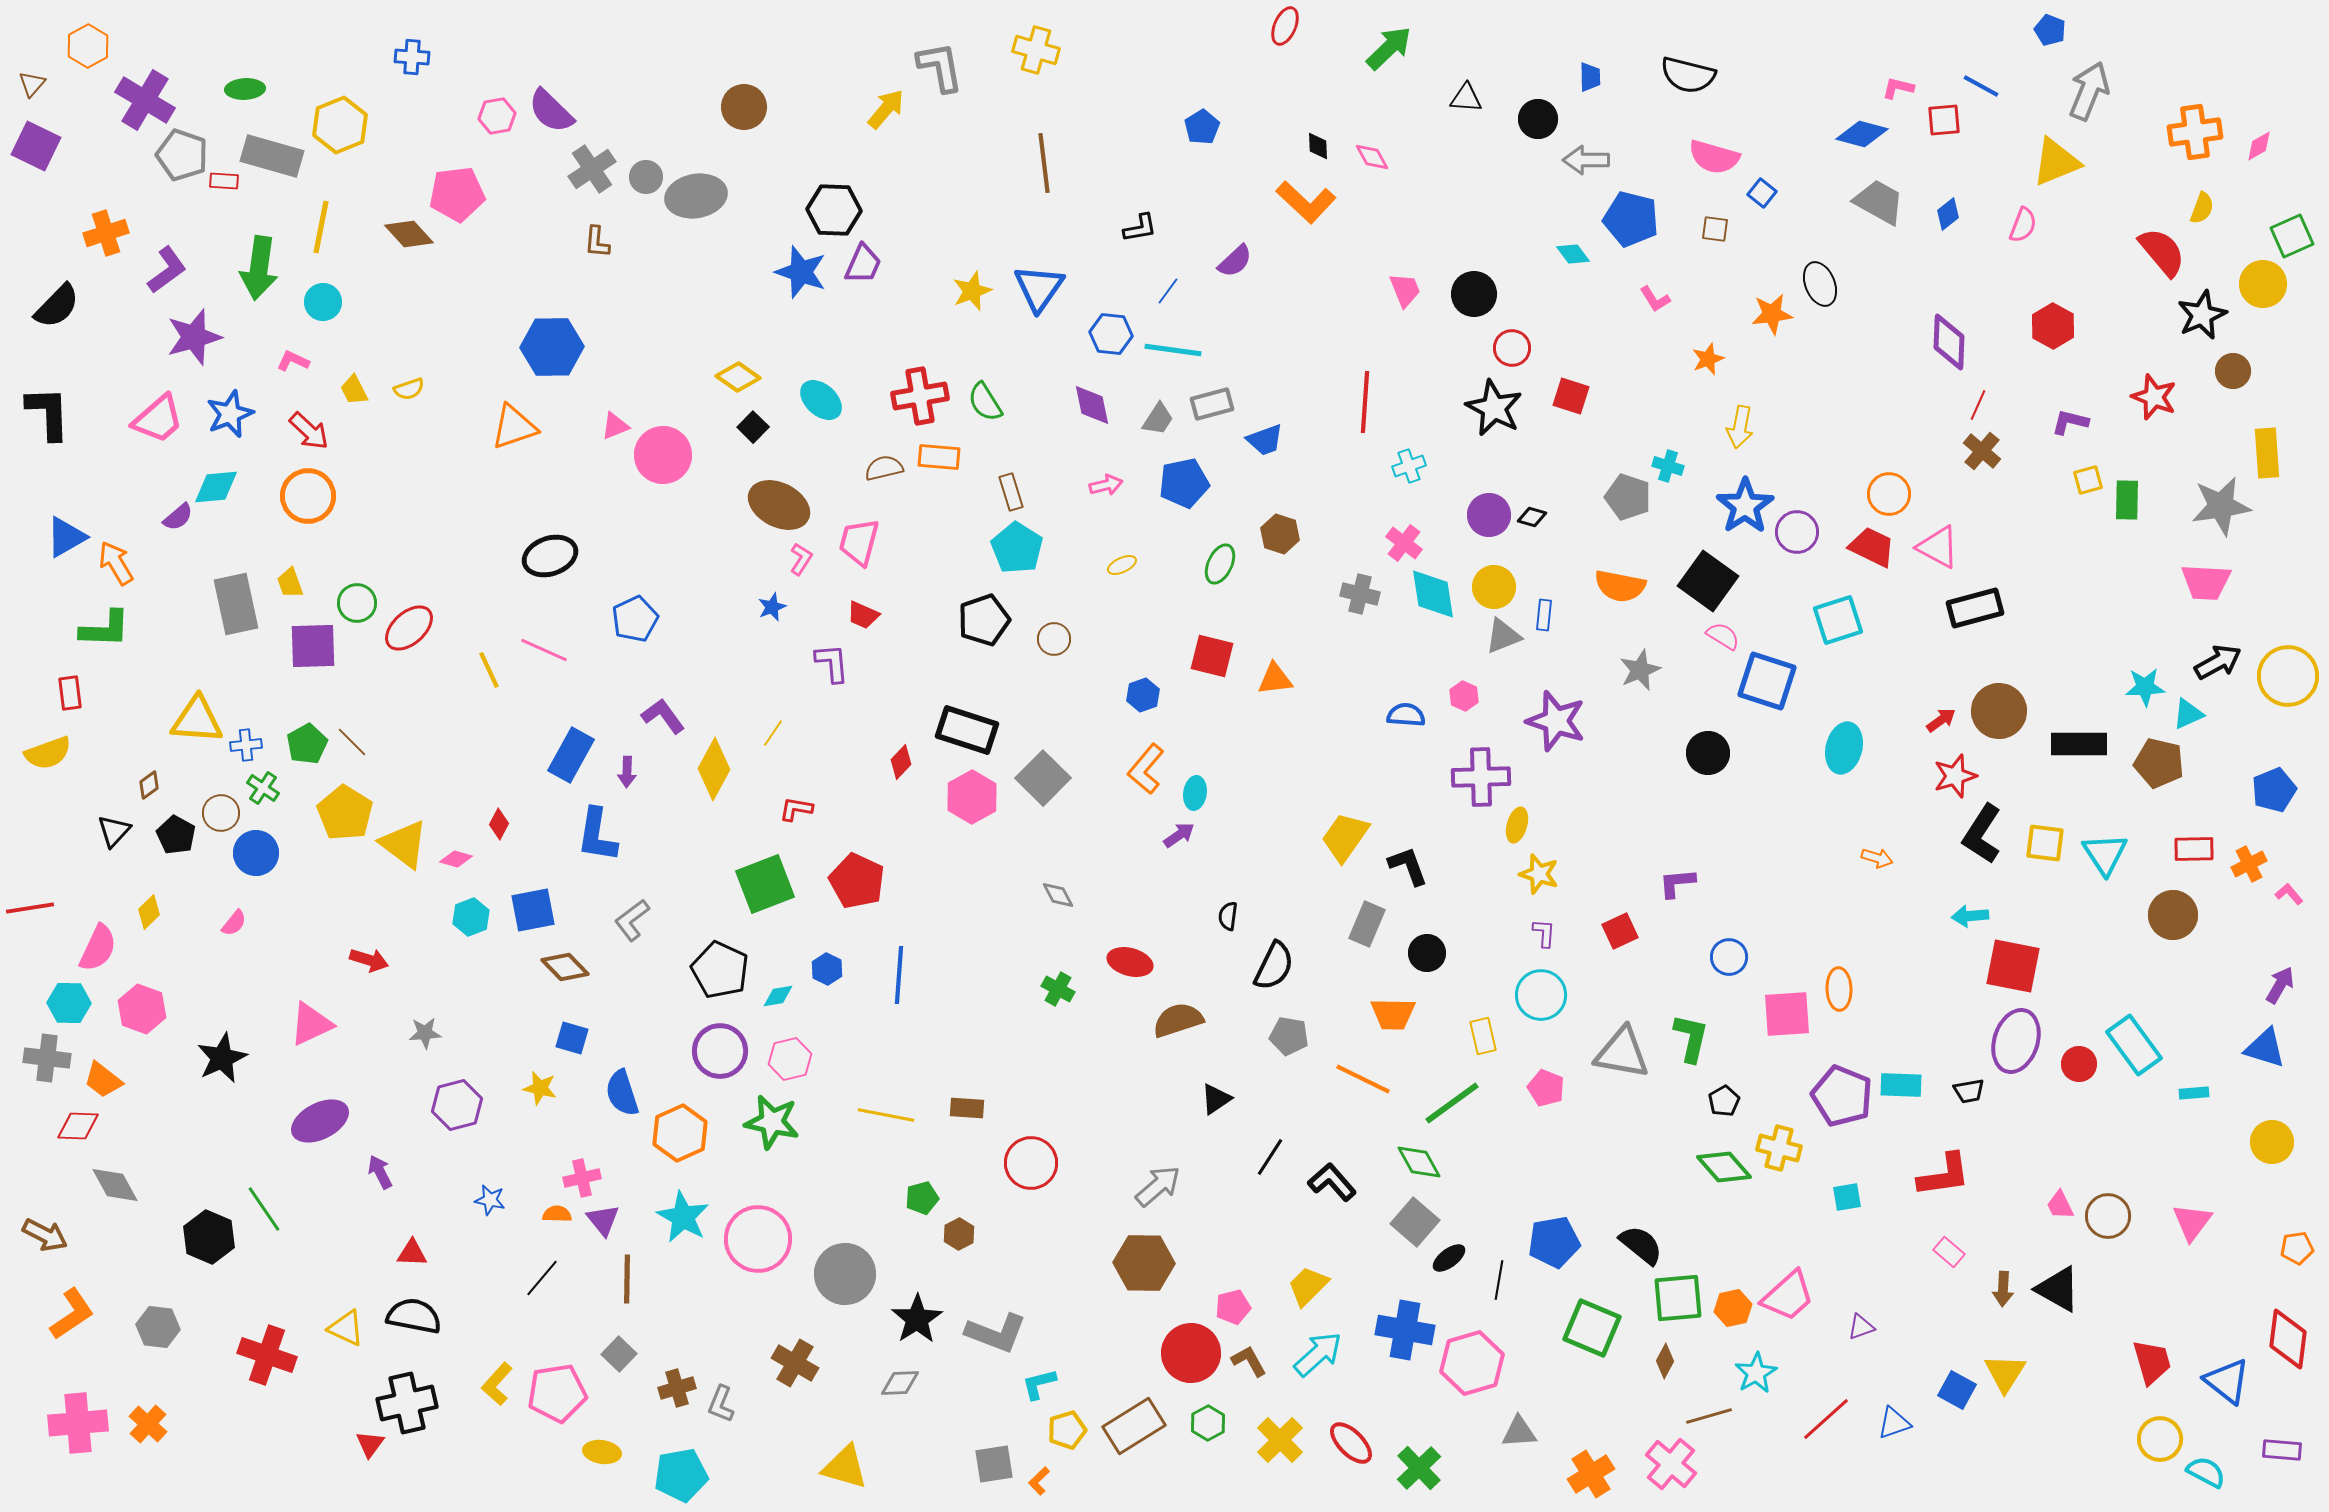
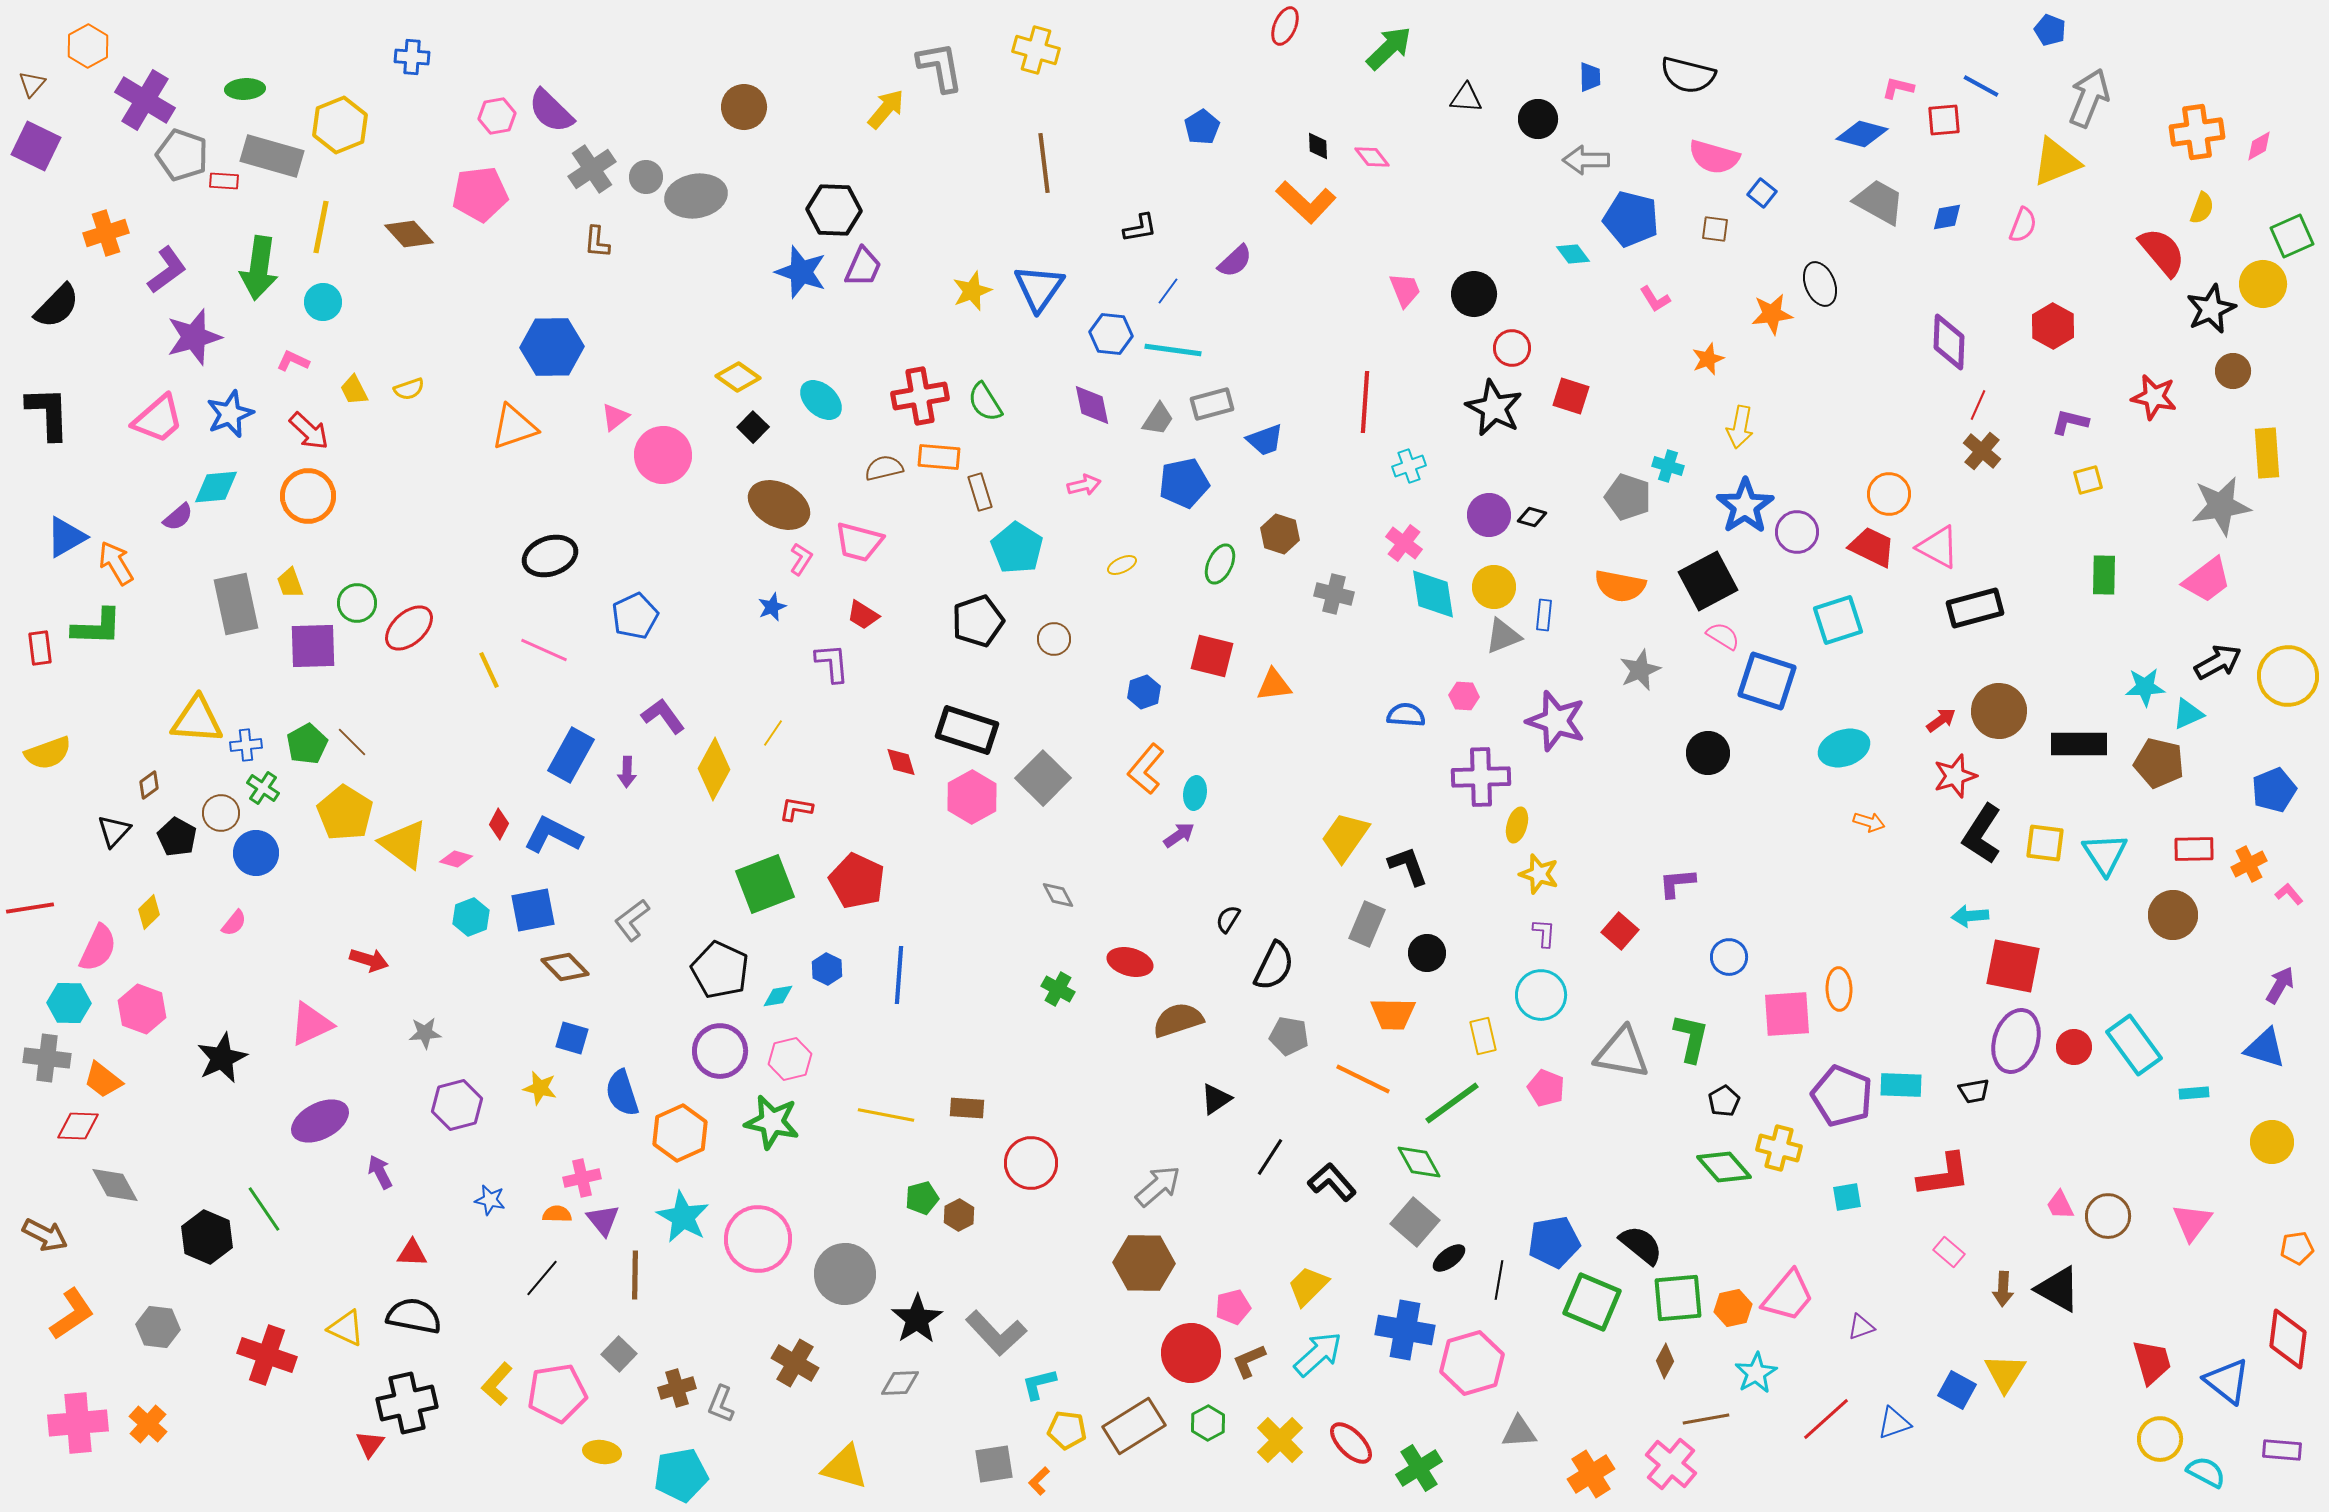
gray arrow at (2089, 91): moved 7 px down
orange cross at (2195, 132): moved 2 px right
pink diamond at (1372, 157): rotated 9 degrees counterclockwise
pink pentagon at (457, 194): moved 23 px right
blue diamond at (1948, 214): moved 1 px left, 3 px down; rotated 28 degrees clockwise
purple trapezoid at (863, 264): moved 3 px down
black star at (2202, 315): moved 9 px right, 6 px up
red star at (2154, 397): rotated 9 degrees counterclockwise
pink triangle at (615, 426): moved 9 px up; rotated 16 degrees counterclockwise
pink arrow at (1106, 485): moved 22 px left
brown rectangle at (1011, 492): moved 31 px left
green rectangle at (2127, 500): moved 23 px left, 75 px down
pink trapezoid at (859, 542): rotated 90 degrees counterclockwise
black square at (1708, 581): rotated 26 degrees clockwise
pink trapezoid at (2206, 582): moved 1 px right, 2 px up; rotated 40 degrees counterclockwise
gray cross at (1360, 594): moved 26 px left
red trapezoid at (863, 615): rotated 8 degrees clockwise
blue pentagon at (635, 619): moved 3 px up
black pentagon at (984, 620): moved 6 px left, 1 px down
green L-shape at (105, 629): moved 8 px left, 2 px up
orange triangle at (1275, 679): moved 1 px left, 6 px down
red rectangle at (70, 693): moved 30 px left, 45 px up
blue hexagon at (1143, 695): moved 1 px right, 3 px up
pink hexagon at (1464, 696): rotated 20 degrees counterclockwise
cyan ellipse at (1844, 748): rotated 57 degrees clockwise
red diamond at (901, 762): rotated 60 degrees counterclockwise
black pentagon at (176, 835): moved 1 px right, 2 px down
blue L-shape at (597, 835): moved 44 px left; rotated 108 degrees clockwise
orange arrow at (1877, 858): moved 8 px left, 36 px up
black semicircle at (1228, 916): moved 3 px down; rotated 24 degrees clockwise
red square at (1620, 931): rotated 24 degrees counterclockwise
red circle at (2079, 1064): moved 5 px left, 17 px up
black trapezoid at (1969, 1091): moved 5 px right
brown hexagon at (959, 1234): moved 19 px up
black hexagon at (209, 1237): moved 2 px left
brown line at (627, 1279): moved 8 px right, 4 px up
pink trapezoid at (1788, 1296): rotated 8 degrees counterclockwise
green square at (1592, 1328): moved 26 px up
gray L-shape at (996, 1333): rotated 26 degrees clockwise
brown L-shape at (1249, 1361): rotated 84 degrees counterclockwise
brown line at (1709, 1416): moved 3 px left, 3 px down; rotated 6 degrees clockwise
yellow pentagon at (1067, 1430): rotated 24 degrees clockwise
green cross at (1419, 1468): rotated 12 degrees clockwise
